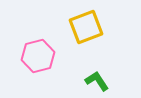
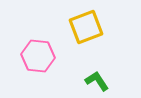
pink hexagon: rotated 20 degrees clockwise
